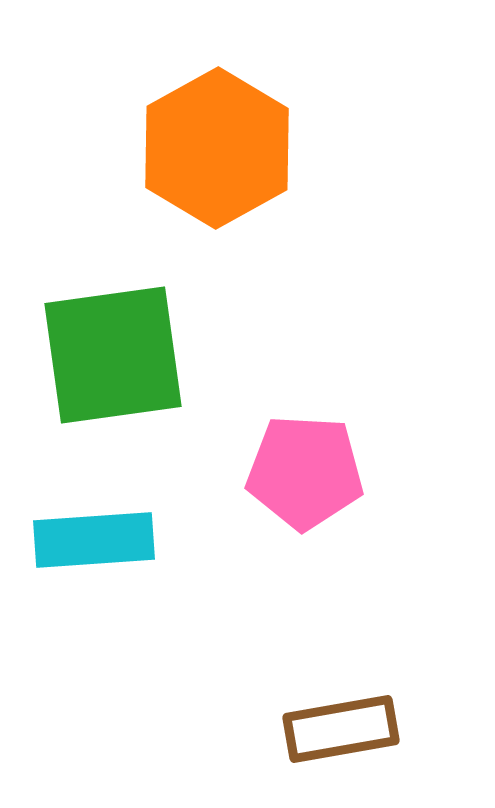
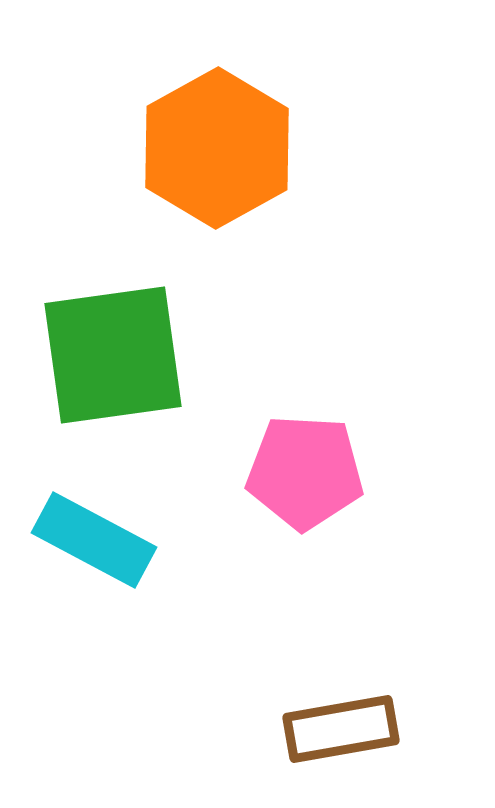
cyan rectangle: rotated 32 degrees clockwise
